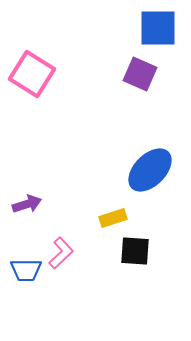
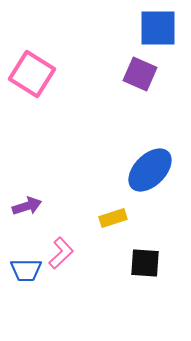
purple arrow: moved 2 px down
black square: moved 10 px right, 12 px down
